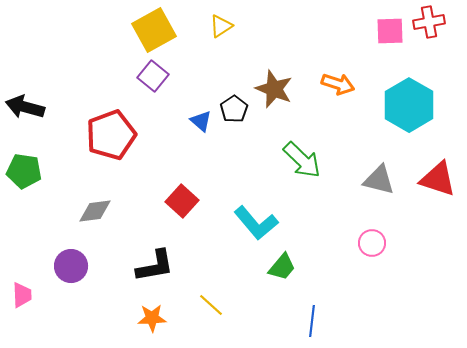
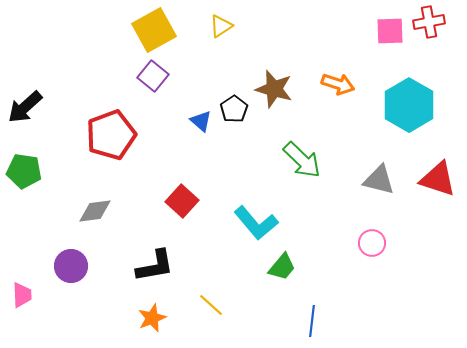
brown star: rotated 6 degrees counterclockwise
black arrow: rotated 57 degrees counterclockwise
orange star: rotated 20 degrees counterclockwise
